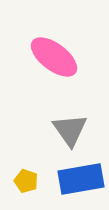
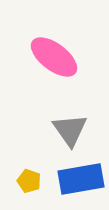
yellow pentagon: moved 3 px right
